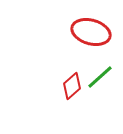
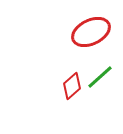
red ellipse: rotated 42 degrees counterclockwise
